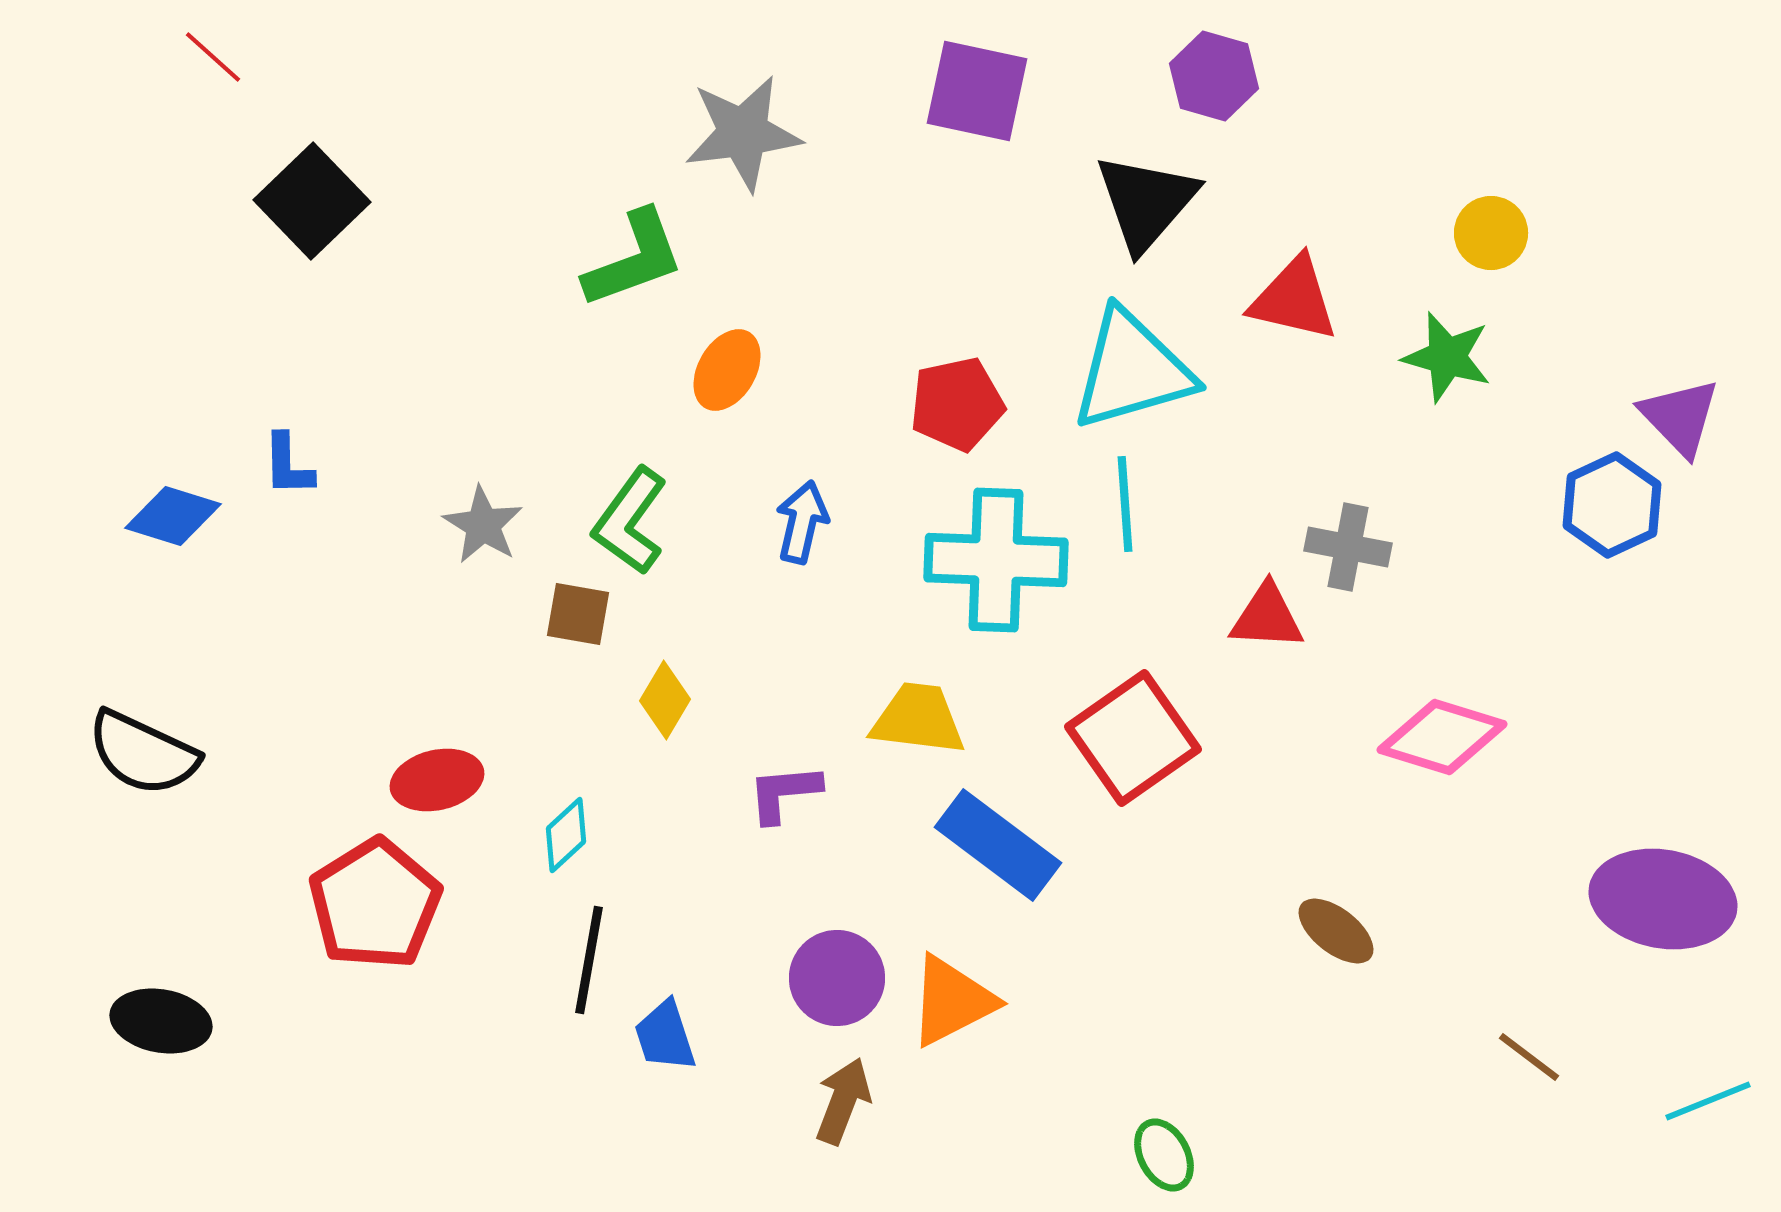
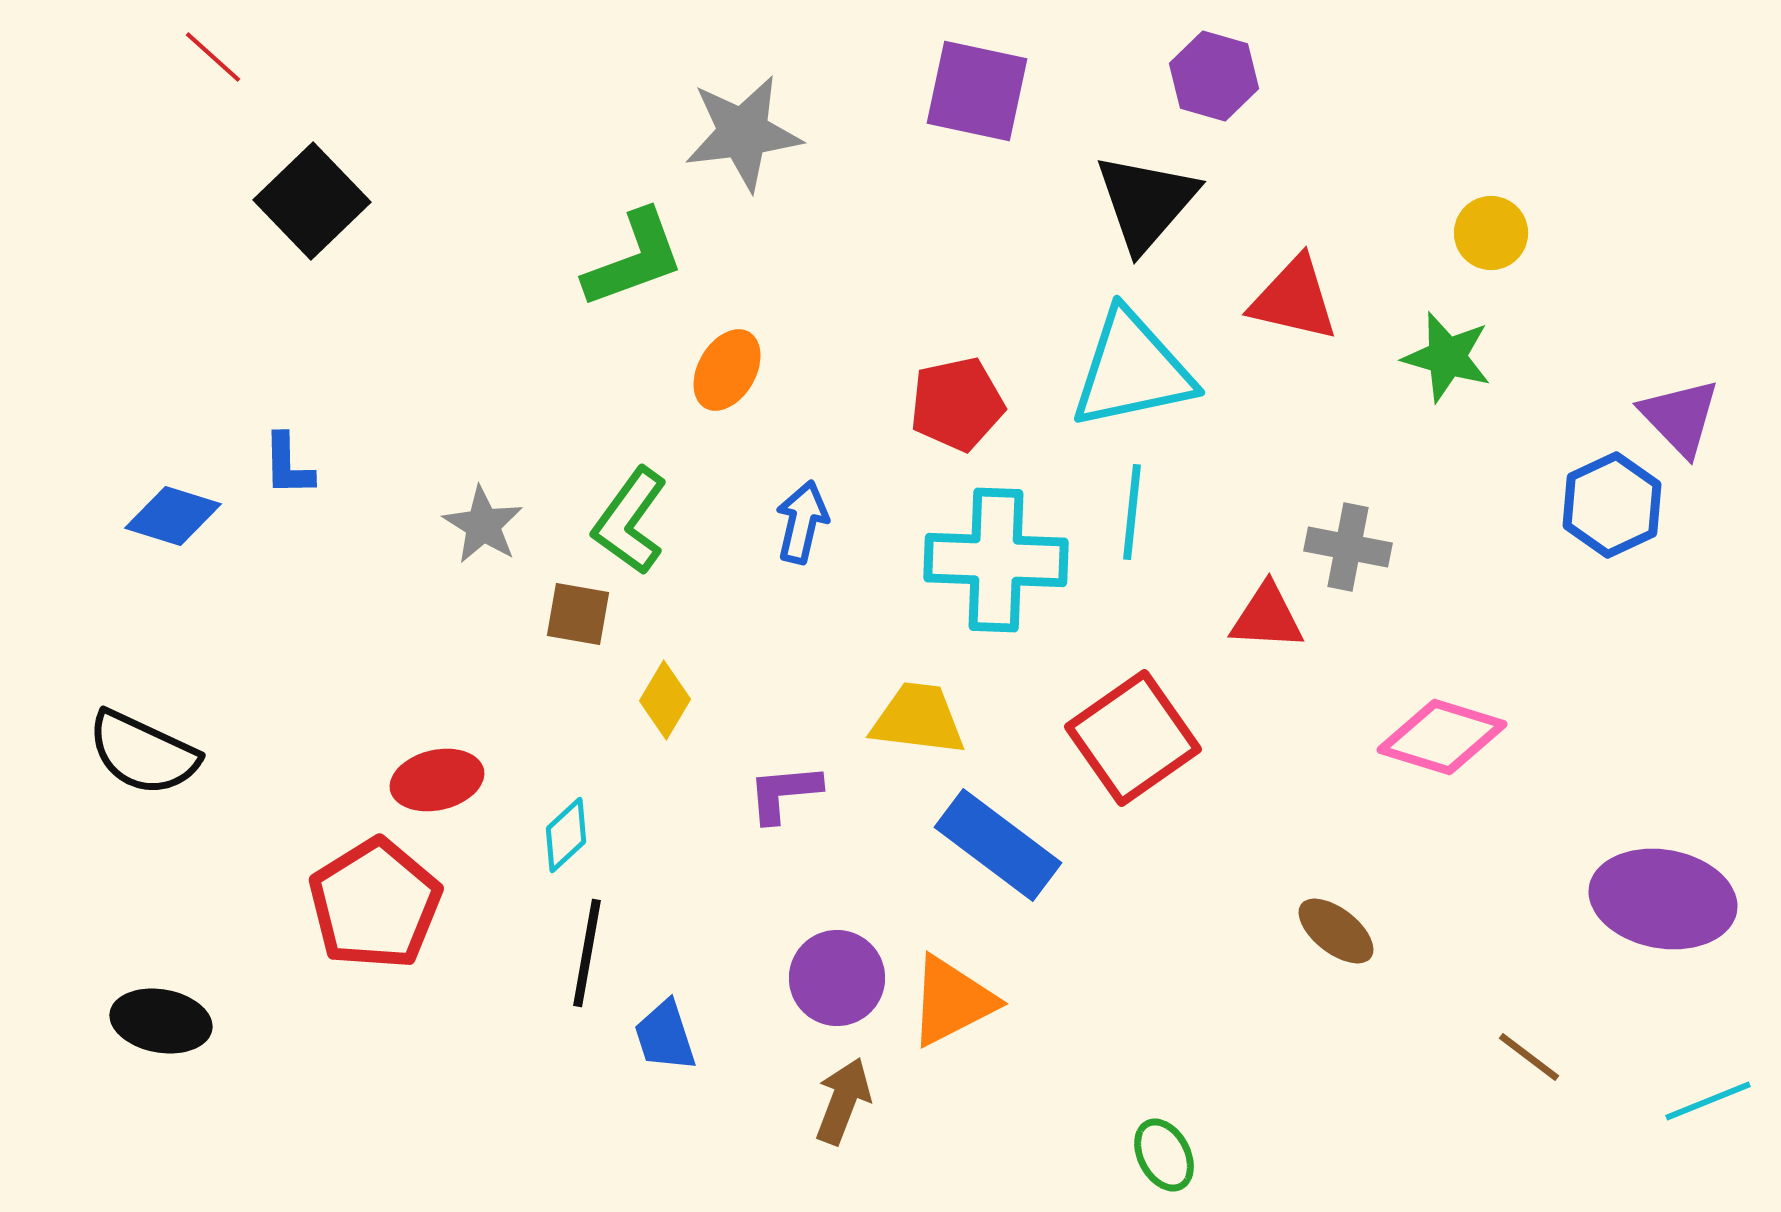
cyan triangle at (1132, 370): rotated 4 degrees clockwise
cyan line at (1125, 504): moved 7 px right, 8 px down; rotated 10 degrees clockwise
black line at (589, 960): moved 2 px left, 7 px up
